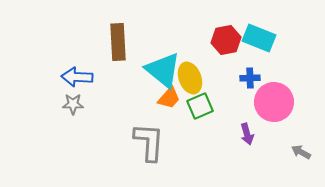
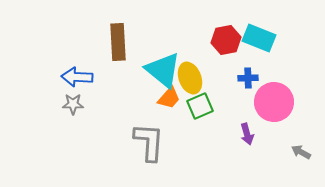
blue cross: moved 2 px left
